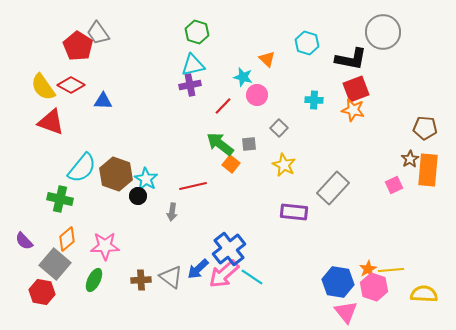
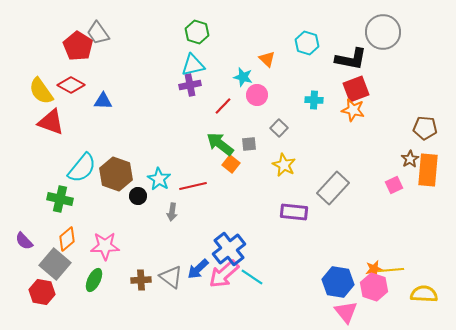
yellow semicircle at (43, 87): moved 2 px left, 4 px down
cyan star at (146, 179): moved 13 px right
orange star at (368, 269): moved 6 px right; rotated 18 degrees clockwise
